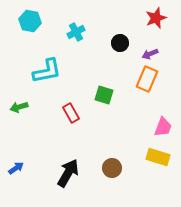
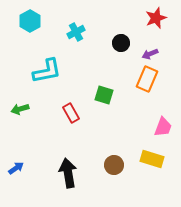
cyan hexagon: rotated 20 degrees clockwise
black circle: moved 1 px right
green arrow: moved 1 px right, 2 px down
yellow rectangle: moved 6 px left, 2 px down
brown circle: moved 2 px right, 3 px up
black arrow: rotated 40 degrees counterclockwise
